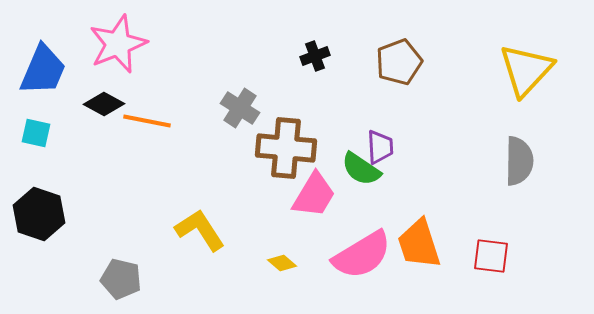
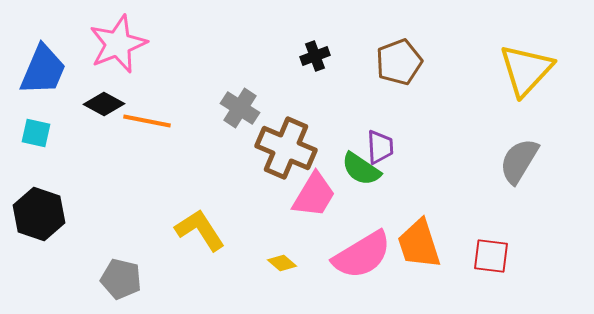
brown cross: rotated 18 degrees clockwise
gray semicircle: rotated 150 degrees counterclockwise
